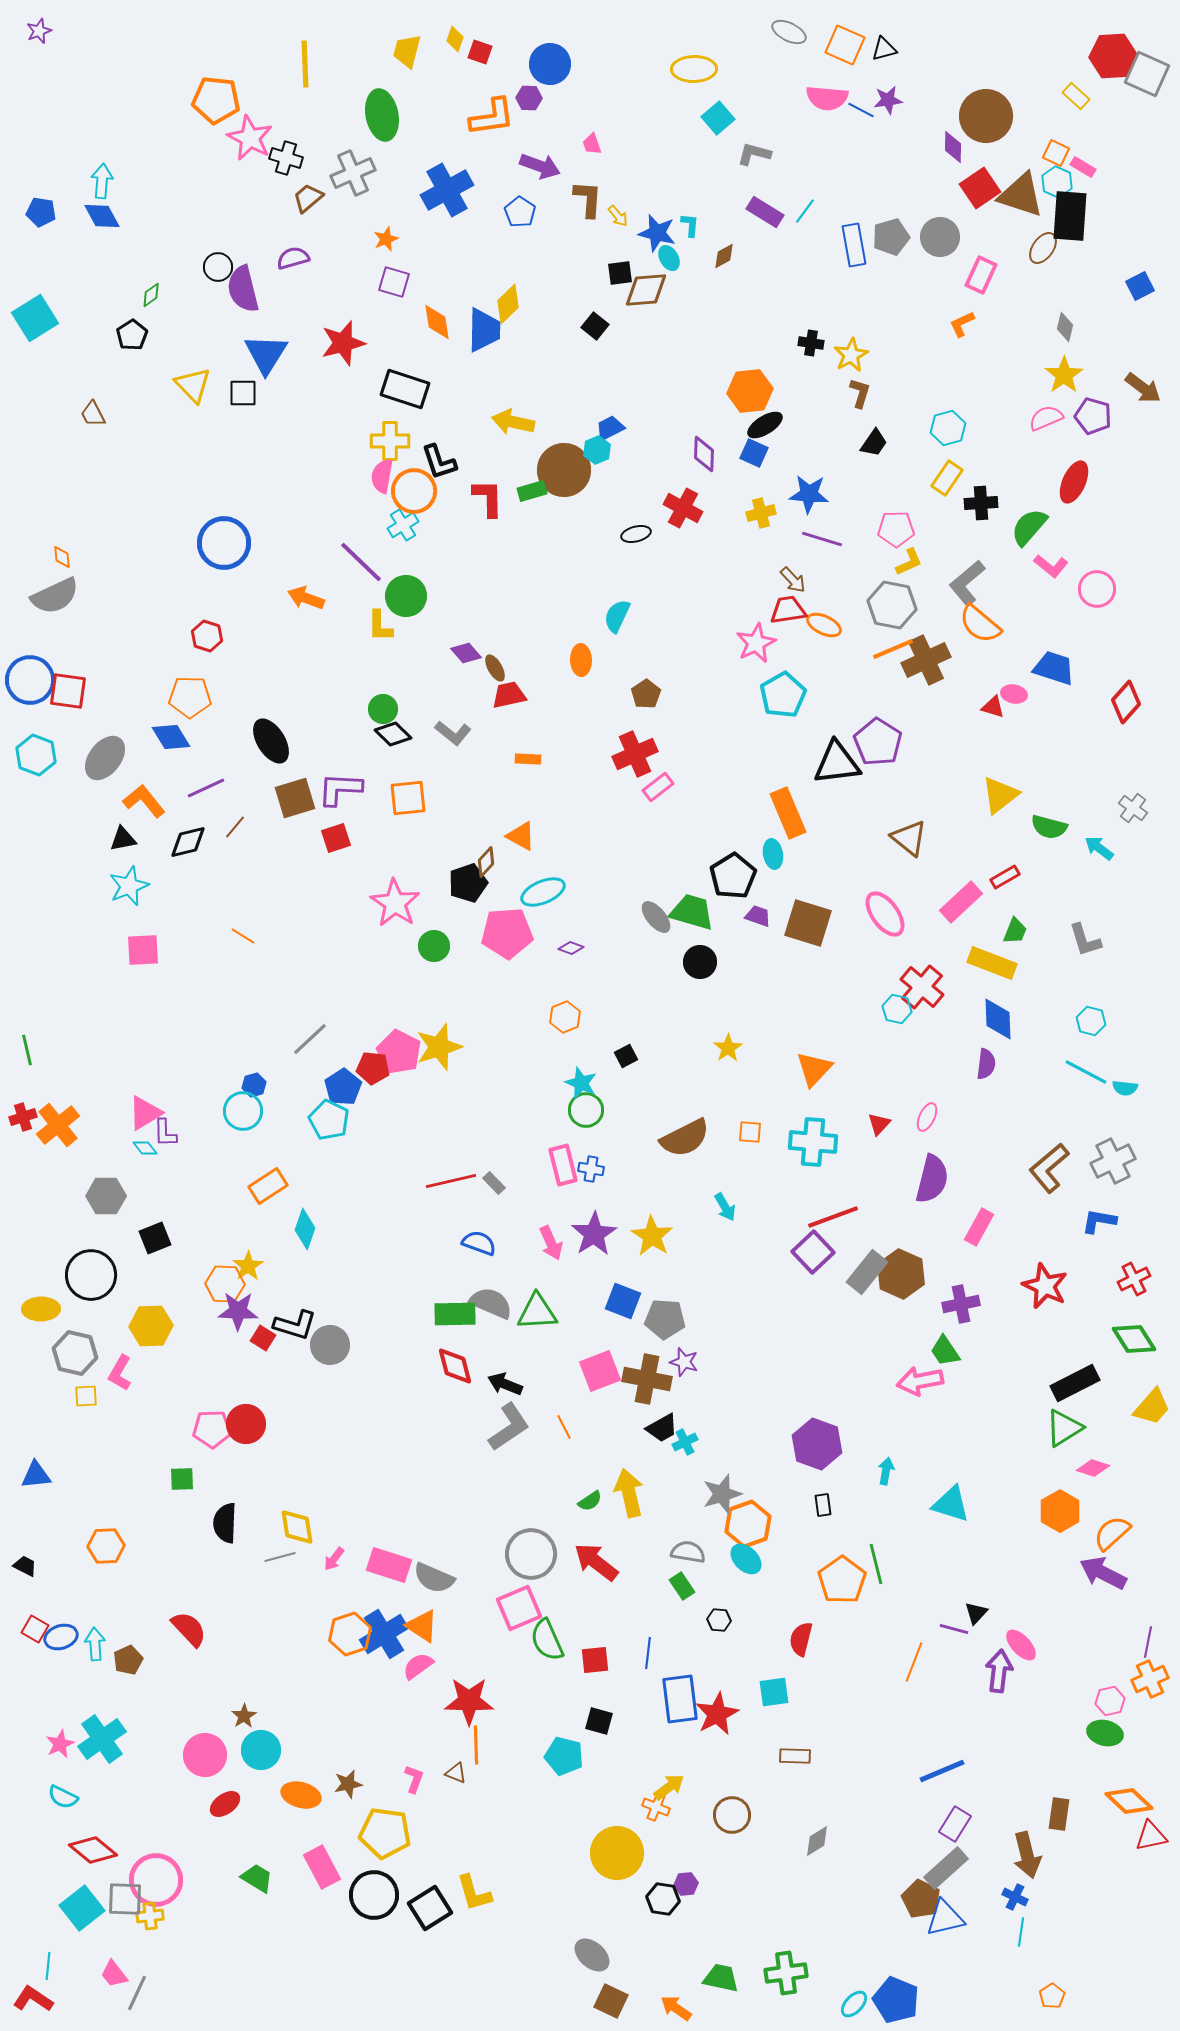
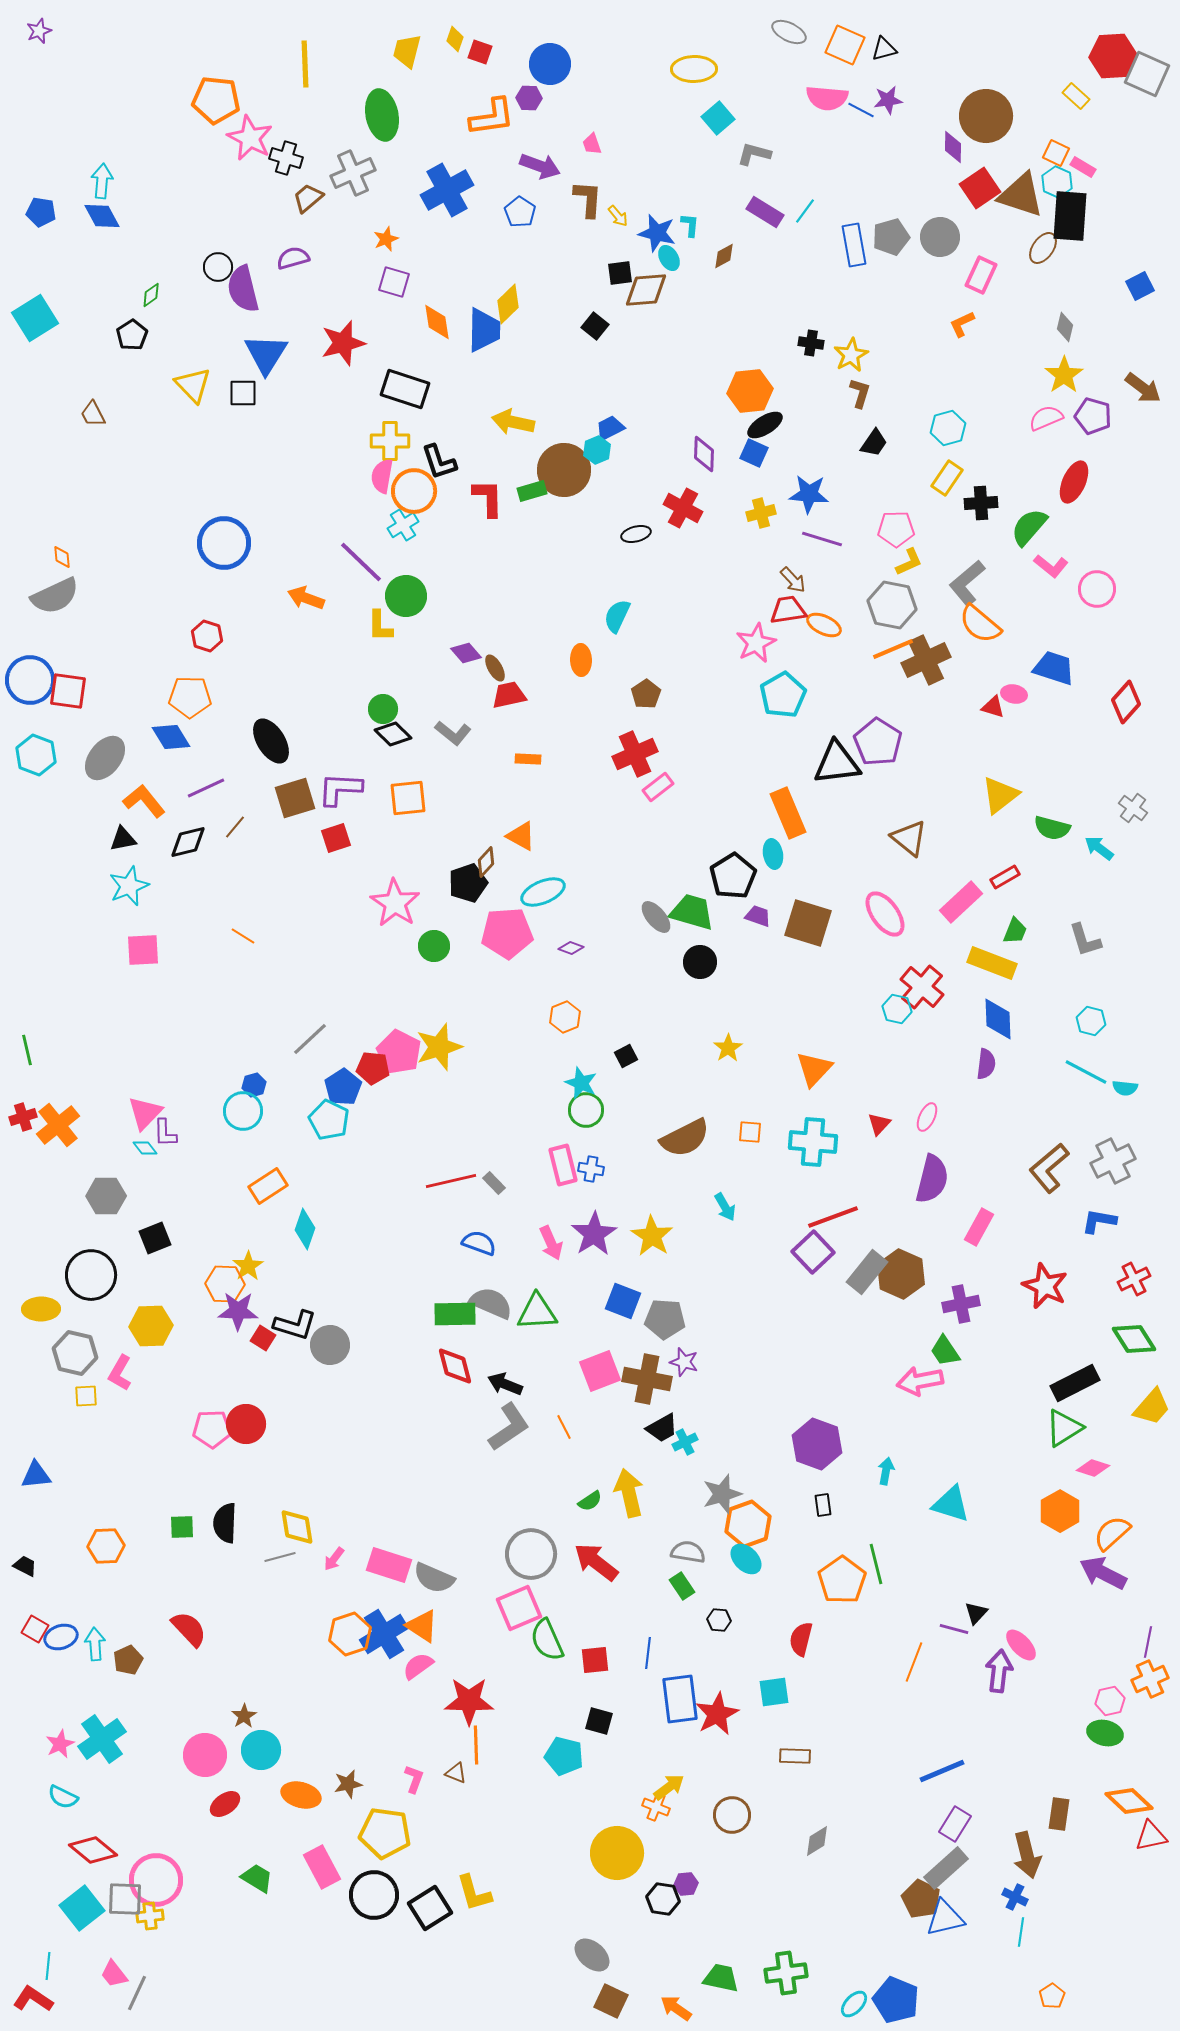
green semicircle at (1049, 827): moved 3 px right, 1 px down
pink triangle at (145, 1113): rotated 15 degrees counterclockwise
green square at (182, 1479): moved 48 px down
